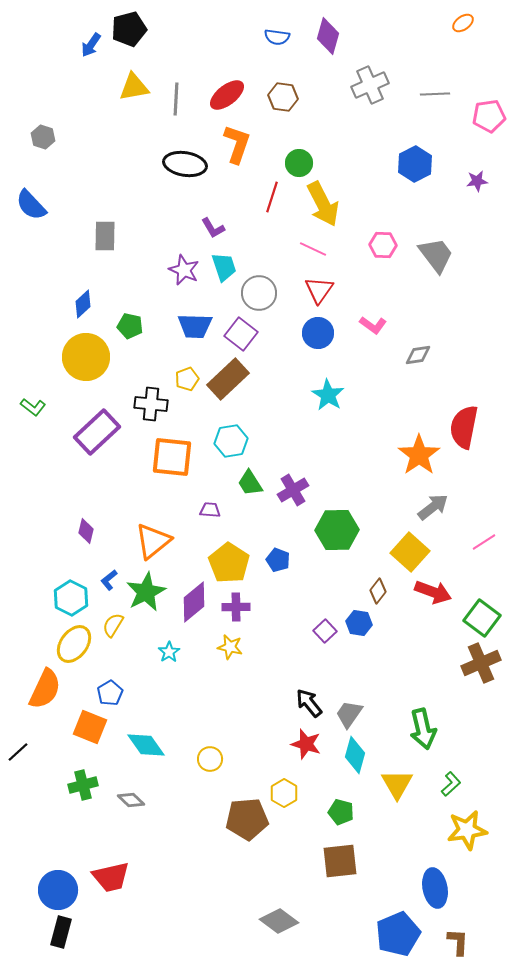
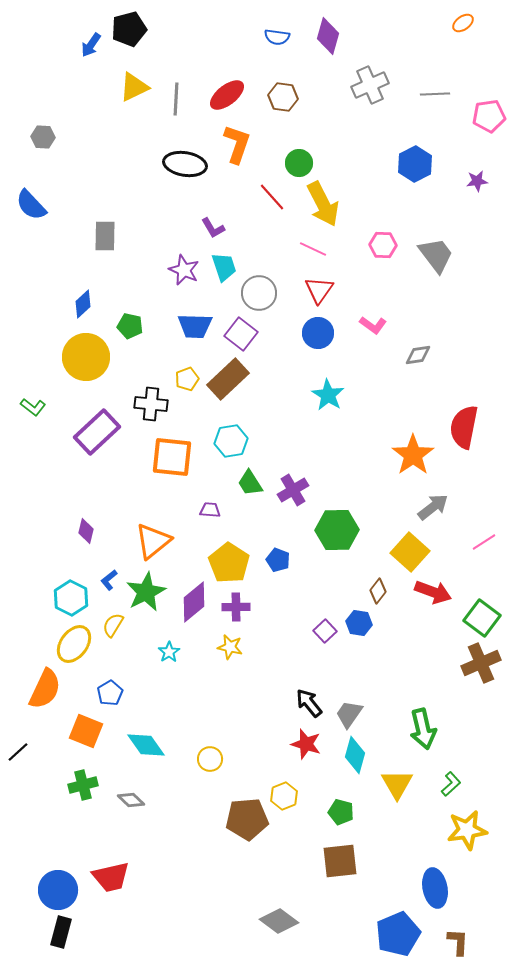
yellow triangle at (134, 87): rotated 16 degrees counterclockwise
gray hexagon at (43, 137): rotated 15 degrees counterclockwise
red line at (272, 197): rotated 60 degrees counterclockwise
orange star at (419, 455): moved 6 px left
orange square at (90, 727): moved 4 px left, 4 px down
yellow hexagon at (284, 793): moved 3 px down; rotated 8 degrees clockwise
